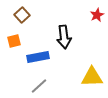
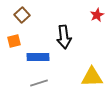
blue rectangle: rotated 10 degrees clockwise
gray line: moved 3 px up; rotated 24 degrees clockwise
